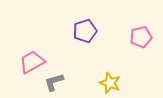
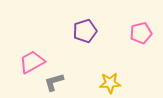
pink pentagon: moved 4 px up
yellow star: rotated 25 degrees counterclockwise
